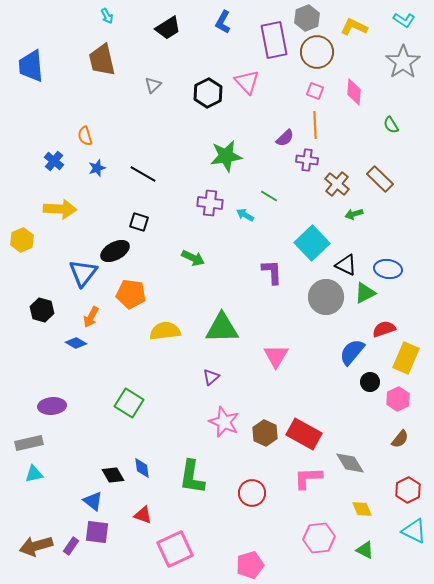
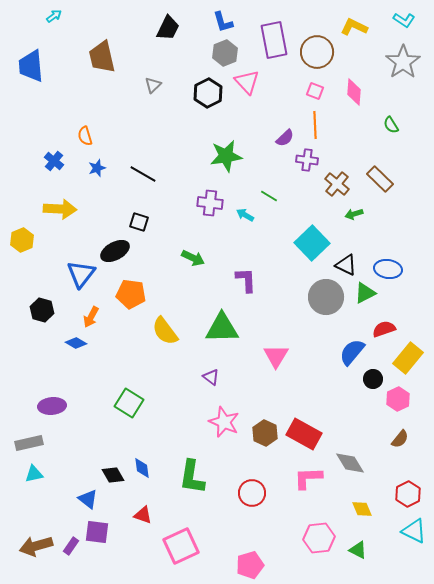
cyan arrow at (107, 16): moved 53 px left; rotated 98 degrees counterclockwise
gray hexagon at (307, 18): moved 82 px left, 35 px down
blue L-shape at (223, 22): rotated 45 degrees counterclockwise
black trapezoid at (168, 28): rotated 32 degrees counterclockwise
brown trapezoid at (102, 60): moved 3 px up
purple L-shape at (272, 272): moved 26 px left, 8 px down
blue triangle at (83, 273): moved 2 px left, 1 px down
yellow semicircle at (165, 331): rotated 120 degrees counterclockwise
yellow rectangle at (406, 358): moved 2 px right; rotated 16 degrees clockwise
purple triangle at (211, 377): rotated 42 degrees counterclockwise
black circle at (370, 382): moved 3 px right, 3 px up
red hexagon at (408, 490): moved 4 px down
blue triangle at (93, 501): moved 5 px left, 2 px up
pink square at (175, 549): moved 6 px right, 3 px up
green triangle at (365, 550): moved 7 px left
